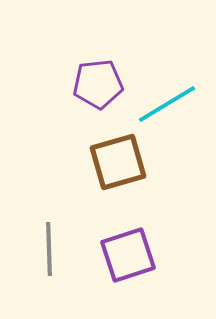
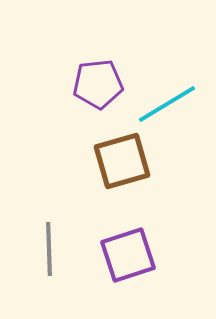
brown square: moved 4 px right, 1 px up
